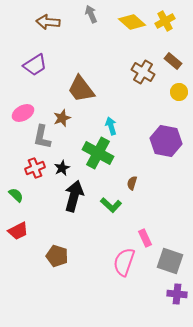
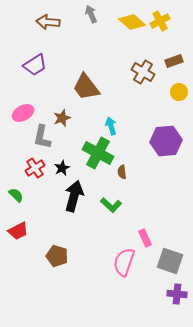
yellow cross: moved 5 px left
brown rectangle: moved 1 px right; rotated 60 degrees counterclockwise
brown trapezoid: moved 5 px right, 2 px up
purple hexagon: rotated 16 degrees counterclockwise
red cross: rotated 12 degrees counterclockwise
brown semicircle: moved 10 px left, 11 px up; rotated 24 degrees counterclockwise
